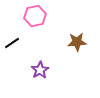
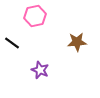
black line: rotated 70 degrees clockwise
purple star: rotated 18 degrees counterclockwise
